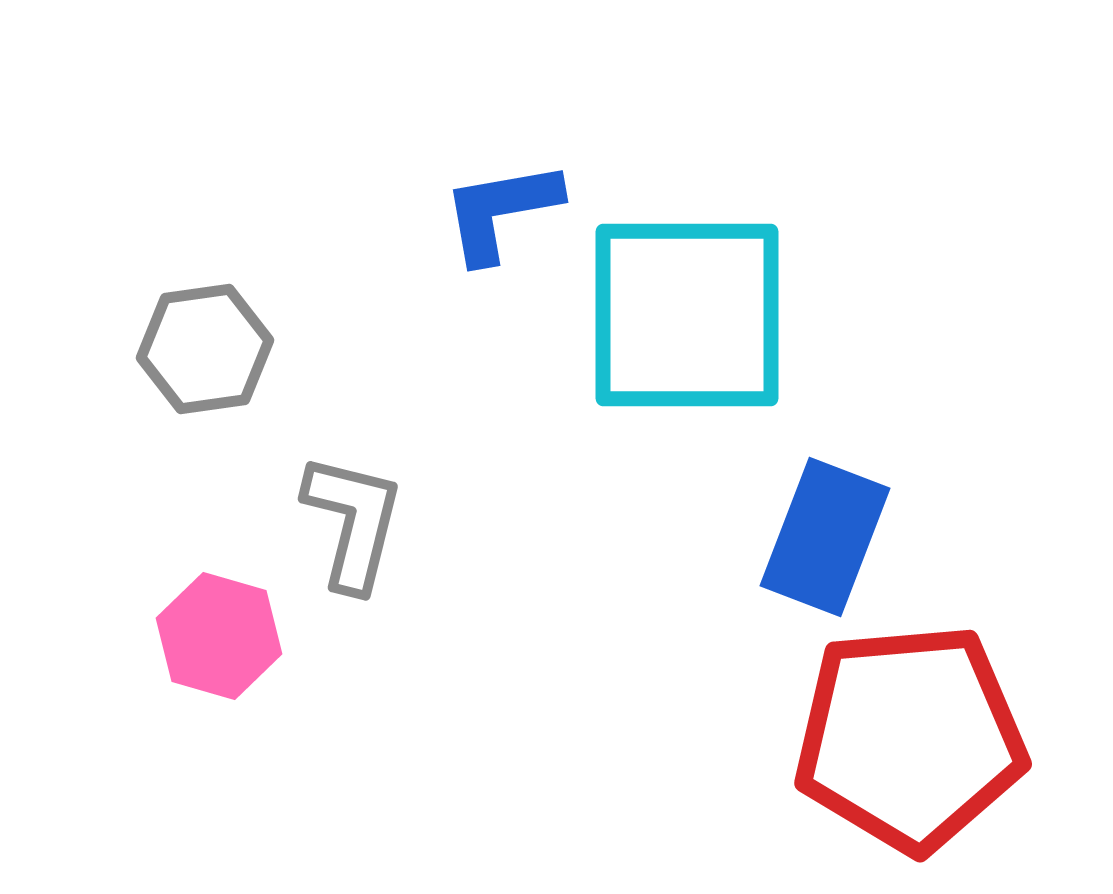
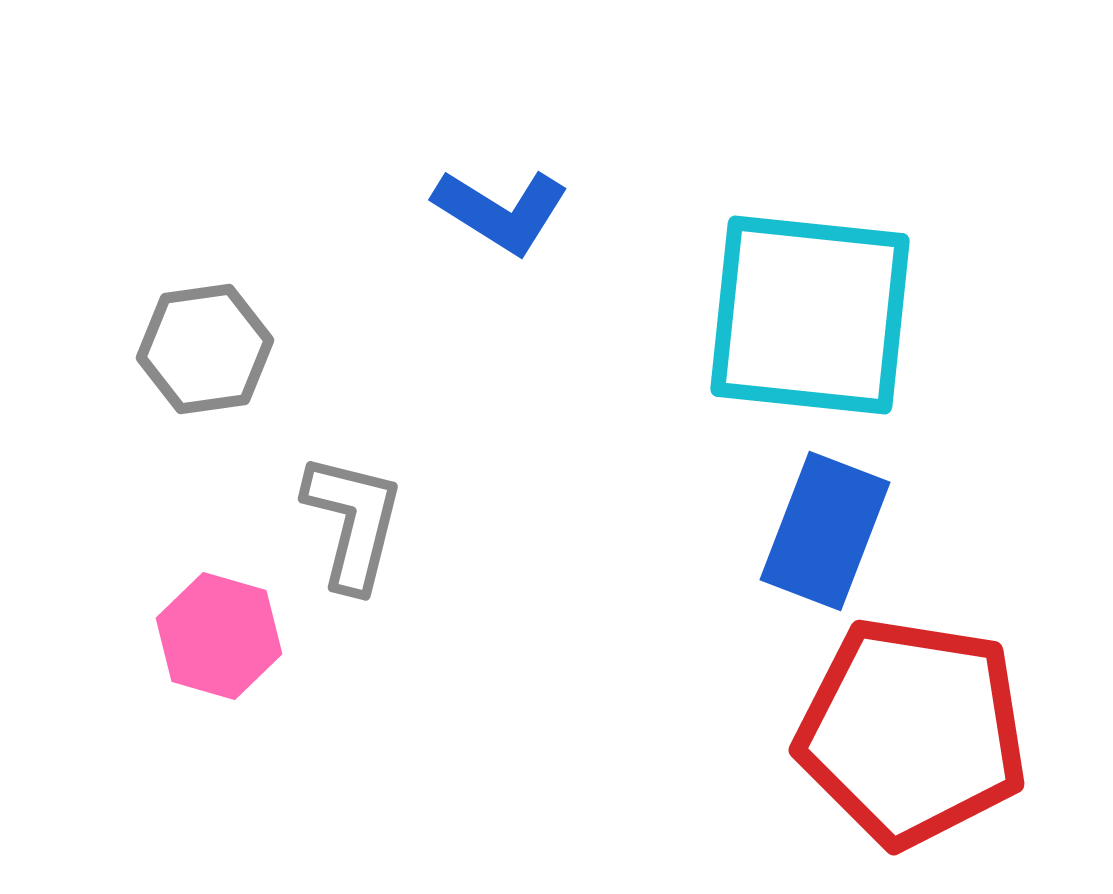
blue L-shape: rotated 138 degrees counterclockwise
cyan square: moved 123 px right; rotated 6 degrees clockwise
blue rectangle: moved 6 px up
red pentagon: moved 2 px right, 6 px up; rotated 14 degrees clockwise
